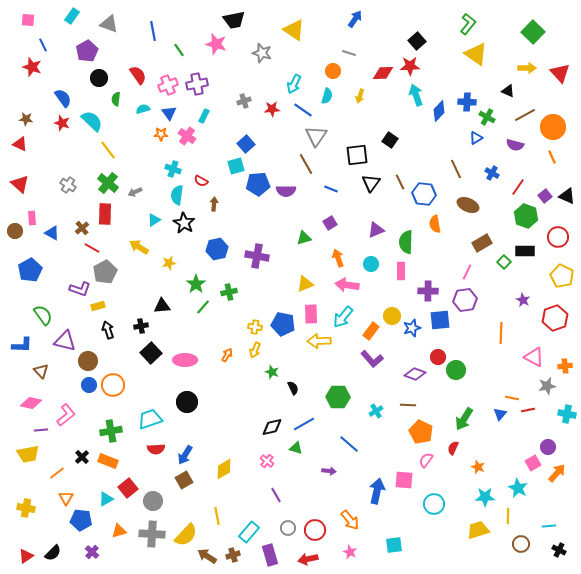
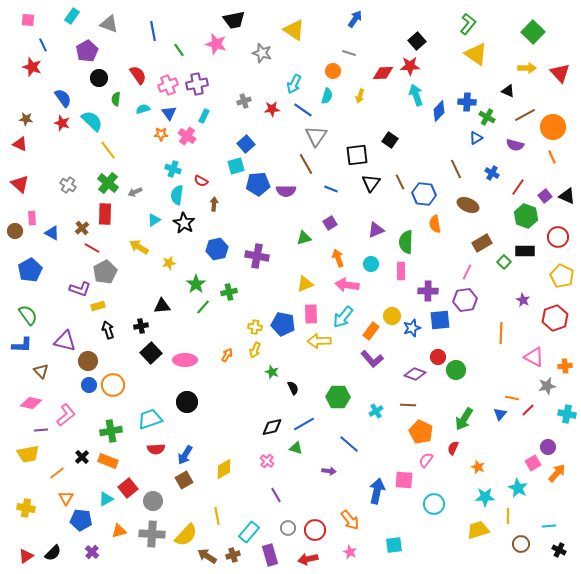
green semicircle at (43, 315): moved 15 px left
red line at (528, 410): rotated 32 degrees counterclockwise
